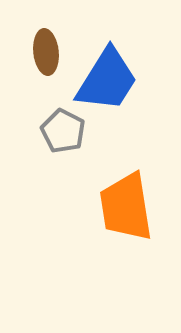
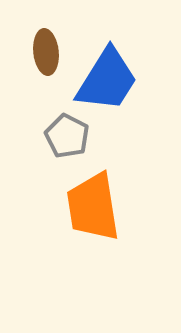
gray pentagon: moved 4 px right, 5 px down
orange trapezoid: moved 33 px left
